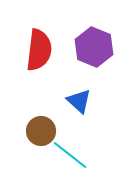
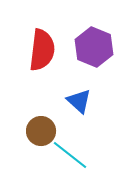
red semicircle: moved 3 px right
